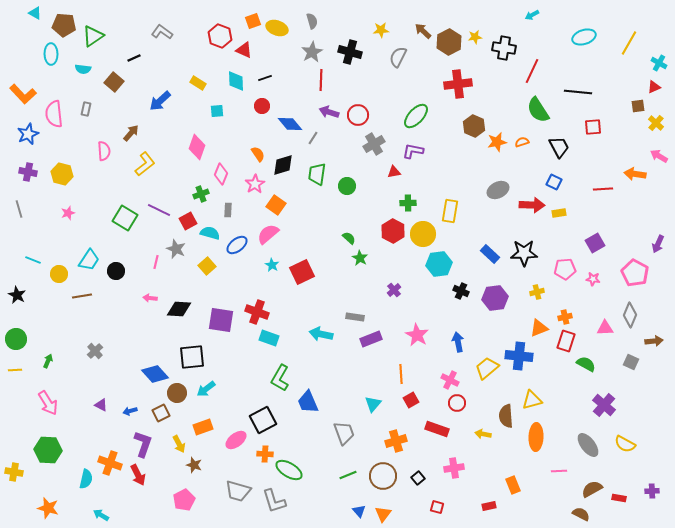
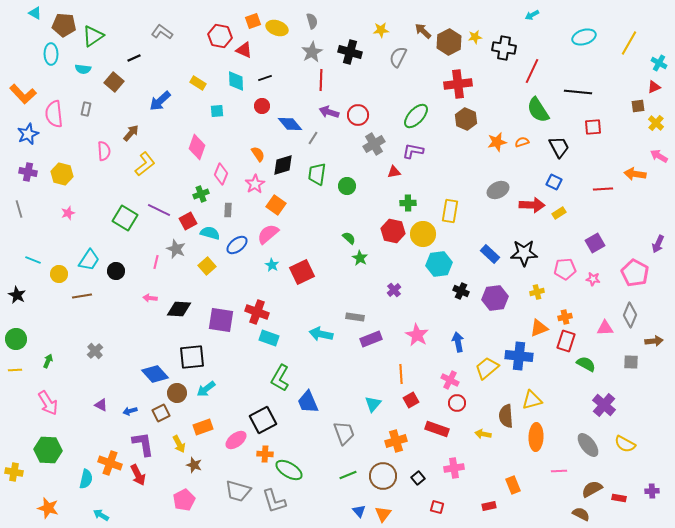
red hexagon at (220, 36): rotated 10 degrees counterclockwise
brown hexagon at (474, 126): moved 8 px left, 7 px up
yellow rectangle at (559, 213): rotated 24 degrees counterclockwise
red hexagon at (393, 231): rotated 15 degrees counterclockwise
gray square at (631, 362): rotated 21 degrees counterclockwise
purple L-shape at (143, 444): rotated 28 degrees counterclockwise
